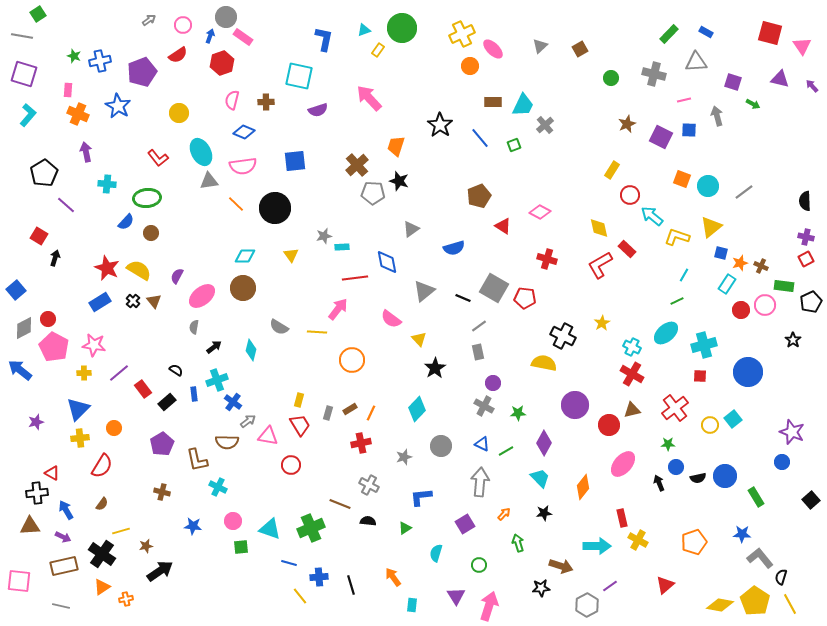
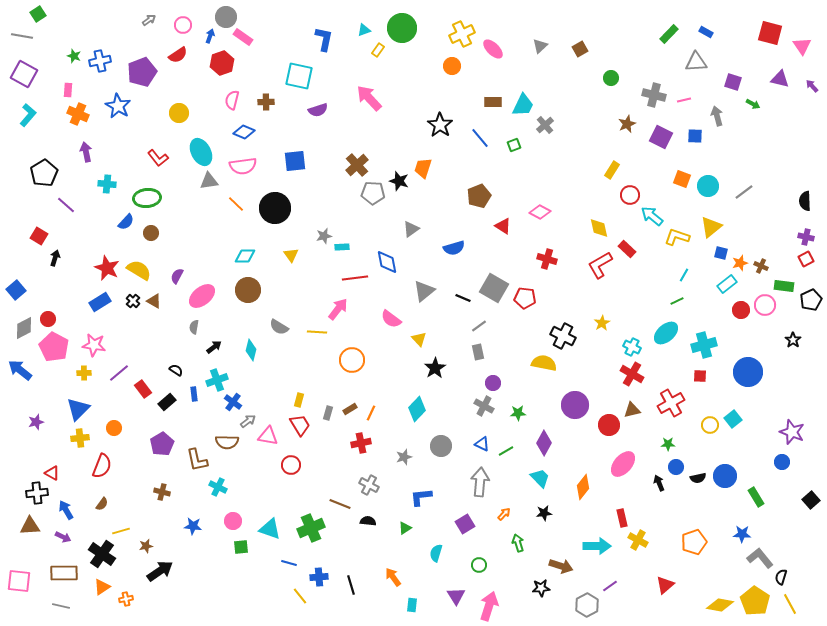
orange circle at (470, 66): moved 18 px left
purple square at (24, 74): rotated 12 degrees clockwise
gray cross at (654, 74): moved 21 px down
blue square at (689, 130): moved 6 px right, 6 px down
orange trapezoid at (396, 146): moved 27 px right, 22 px down
cyan rectangle at (727, 284): rotated 18 degrees clockwise
brown circle at (243, 288): moved 5 px right, 2 px down
brown triangle at (154, 301): rotated 21 degrees counterclockwise
black pentagon at (811, 302): moved 2 px up
red cross at (675, 408): moved 4 px left, 5 px up; rotated 8 degrees clockwise
red semicircle at (102, 466): rotated 10 degrees counterclockwise
brown rectangle at (64, 566): moved 7 px down; rotated 12 degrees clockwise
